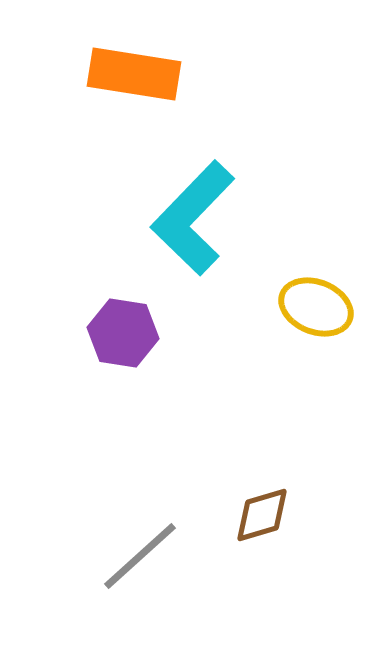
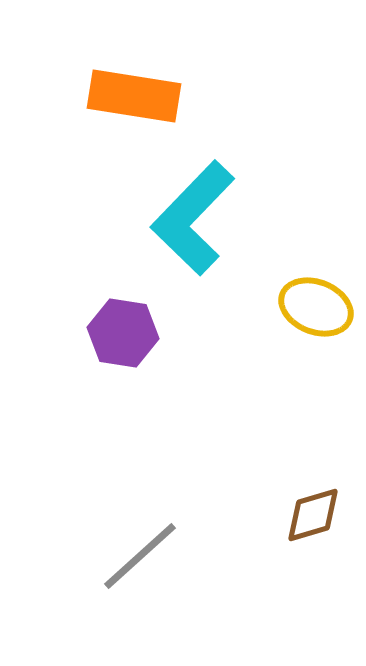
orange rectangle: moved 22 px down
brown diamond: moved 51 px right
